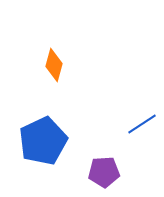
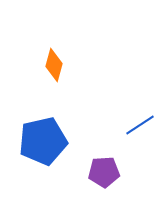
blue line: moved 2 px left, 1 px down
blue pentagon: rotated 12 degrees clockwise
